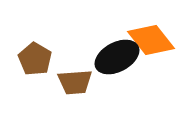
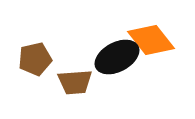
brown pentagon: rotated 28 degrees clockwise
